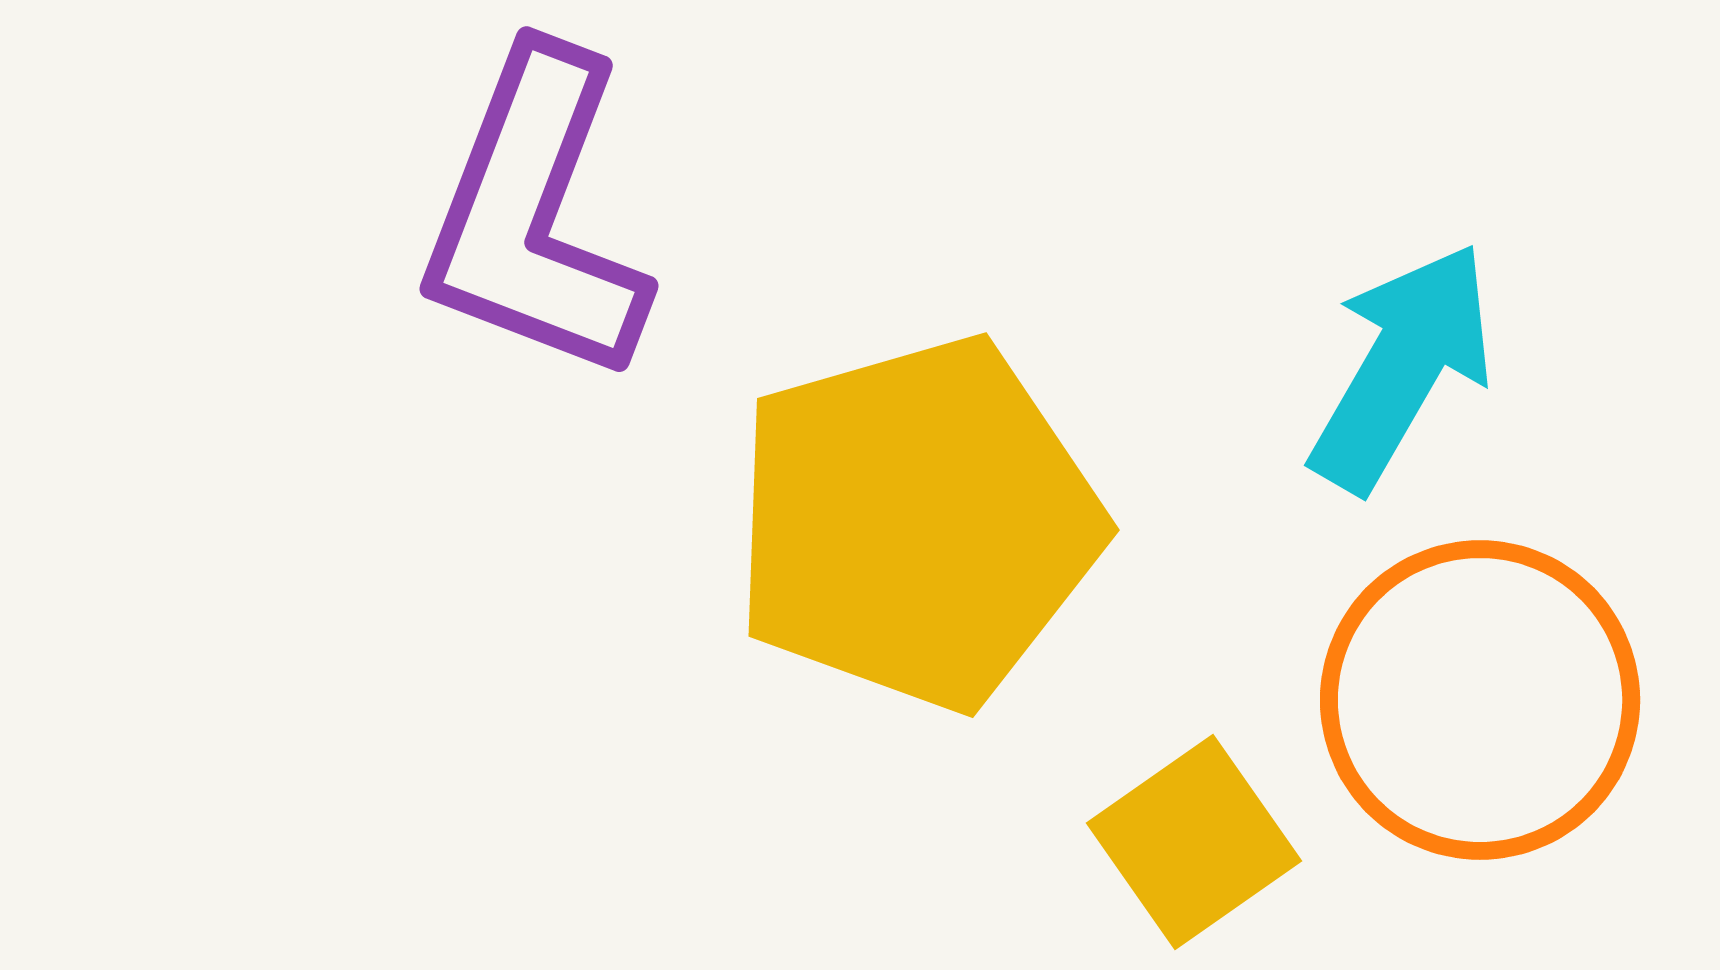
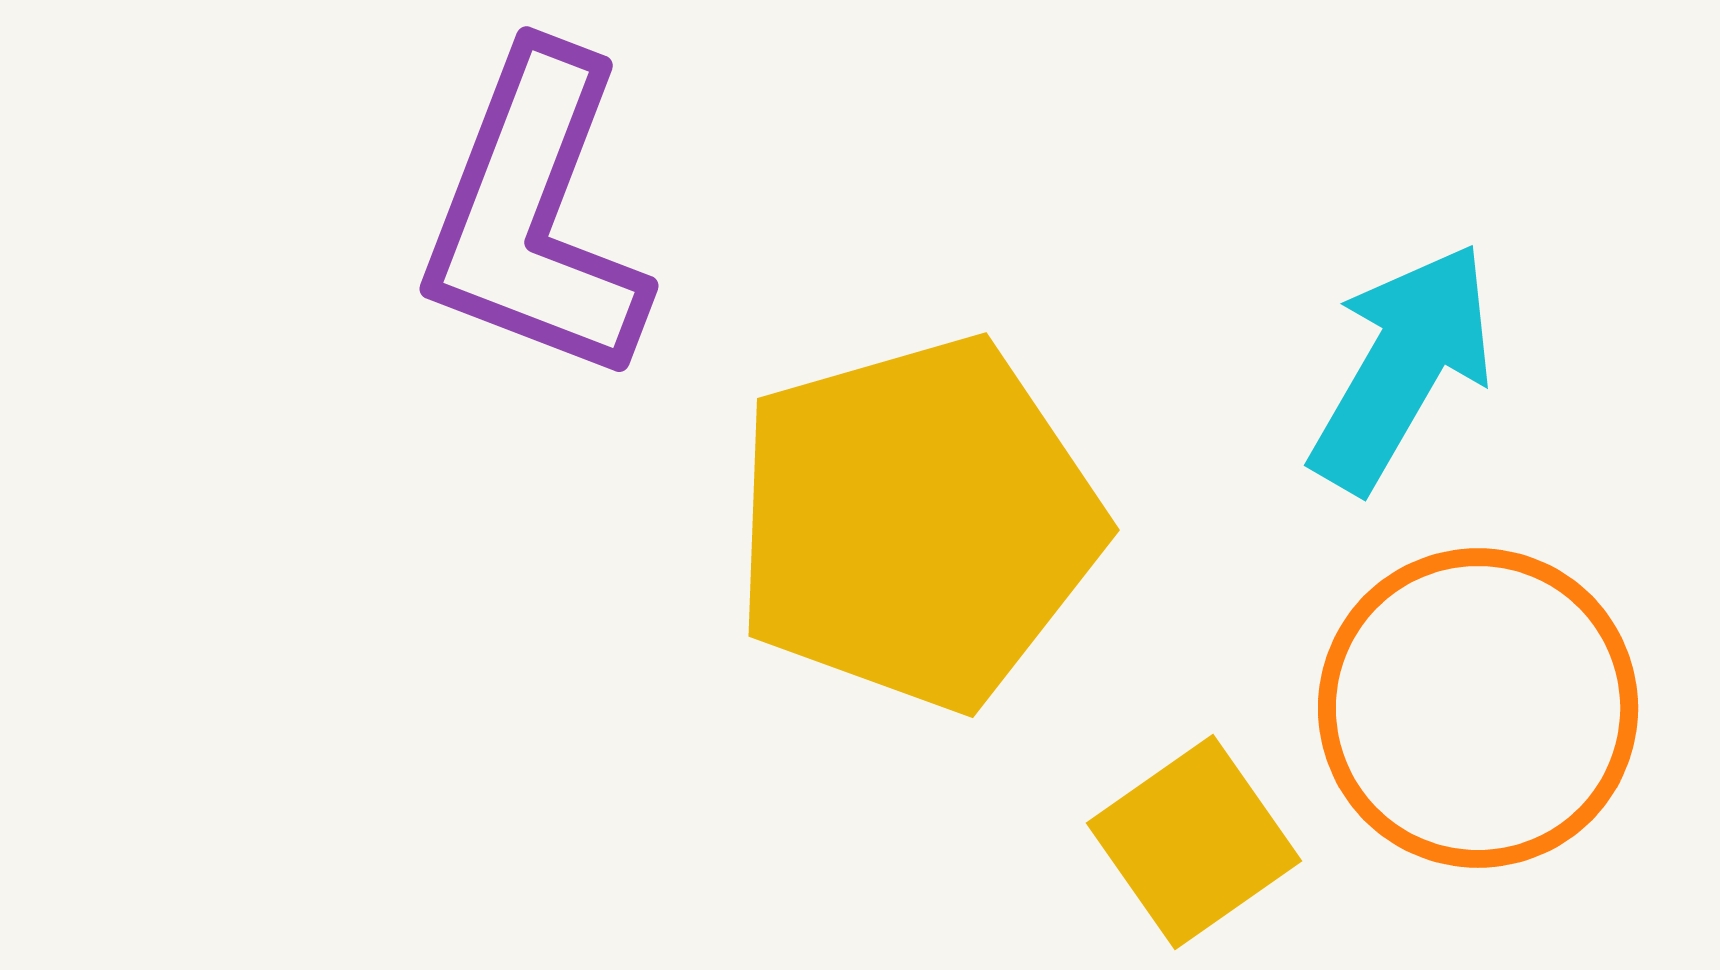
orange circle: moved 2 px left, 8 px down
